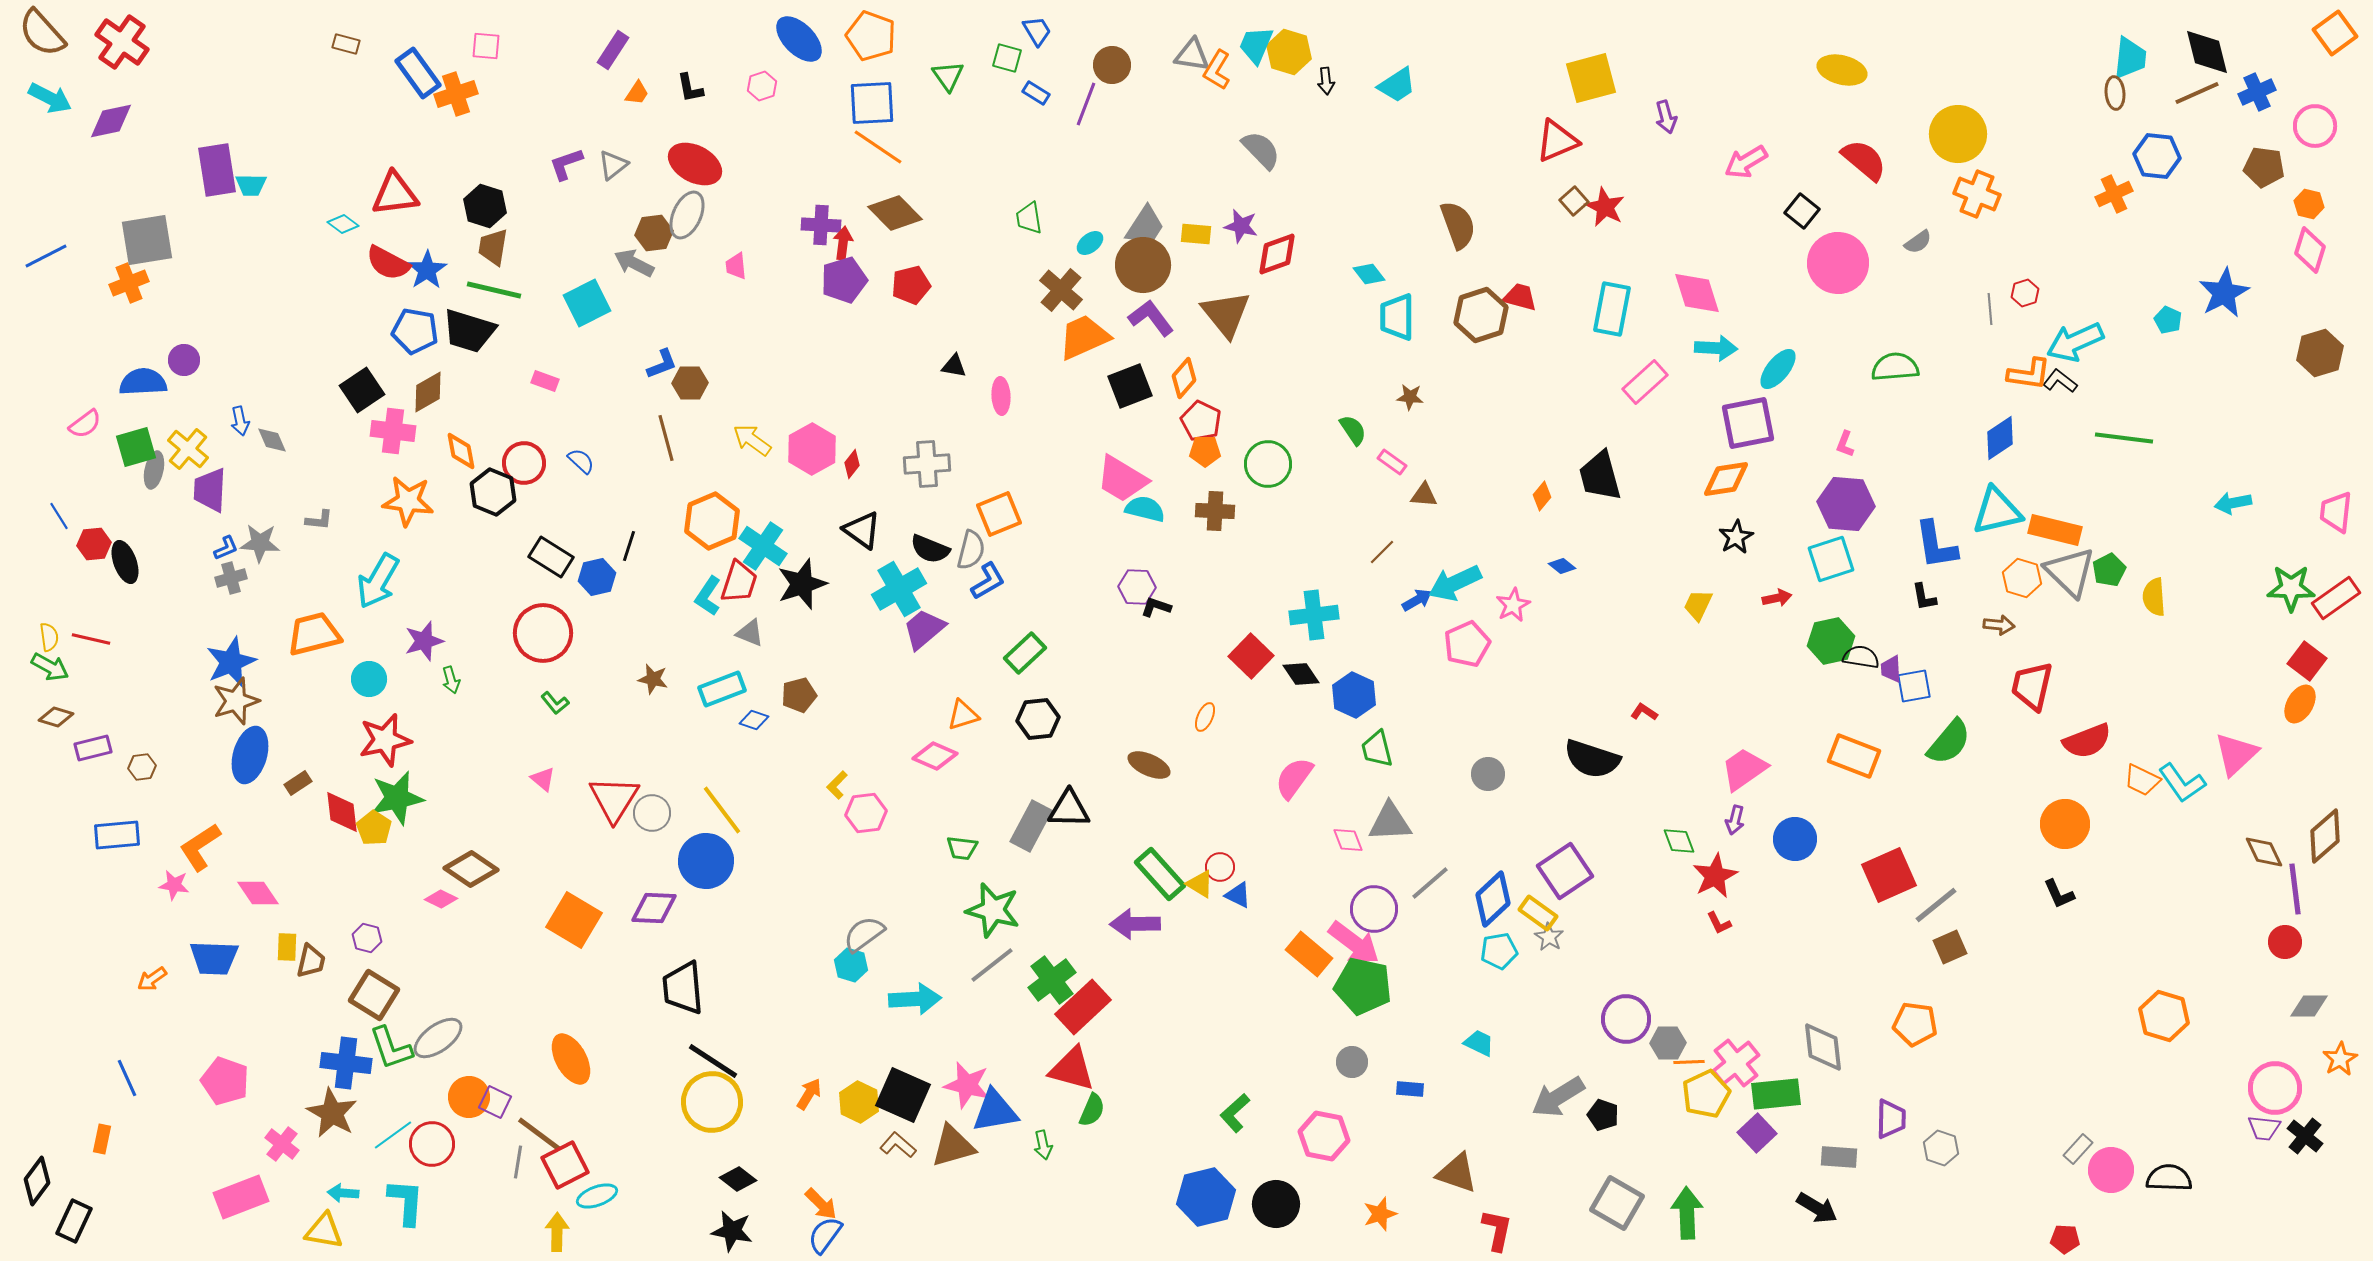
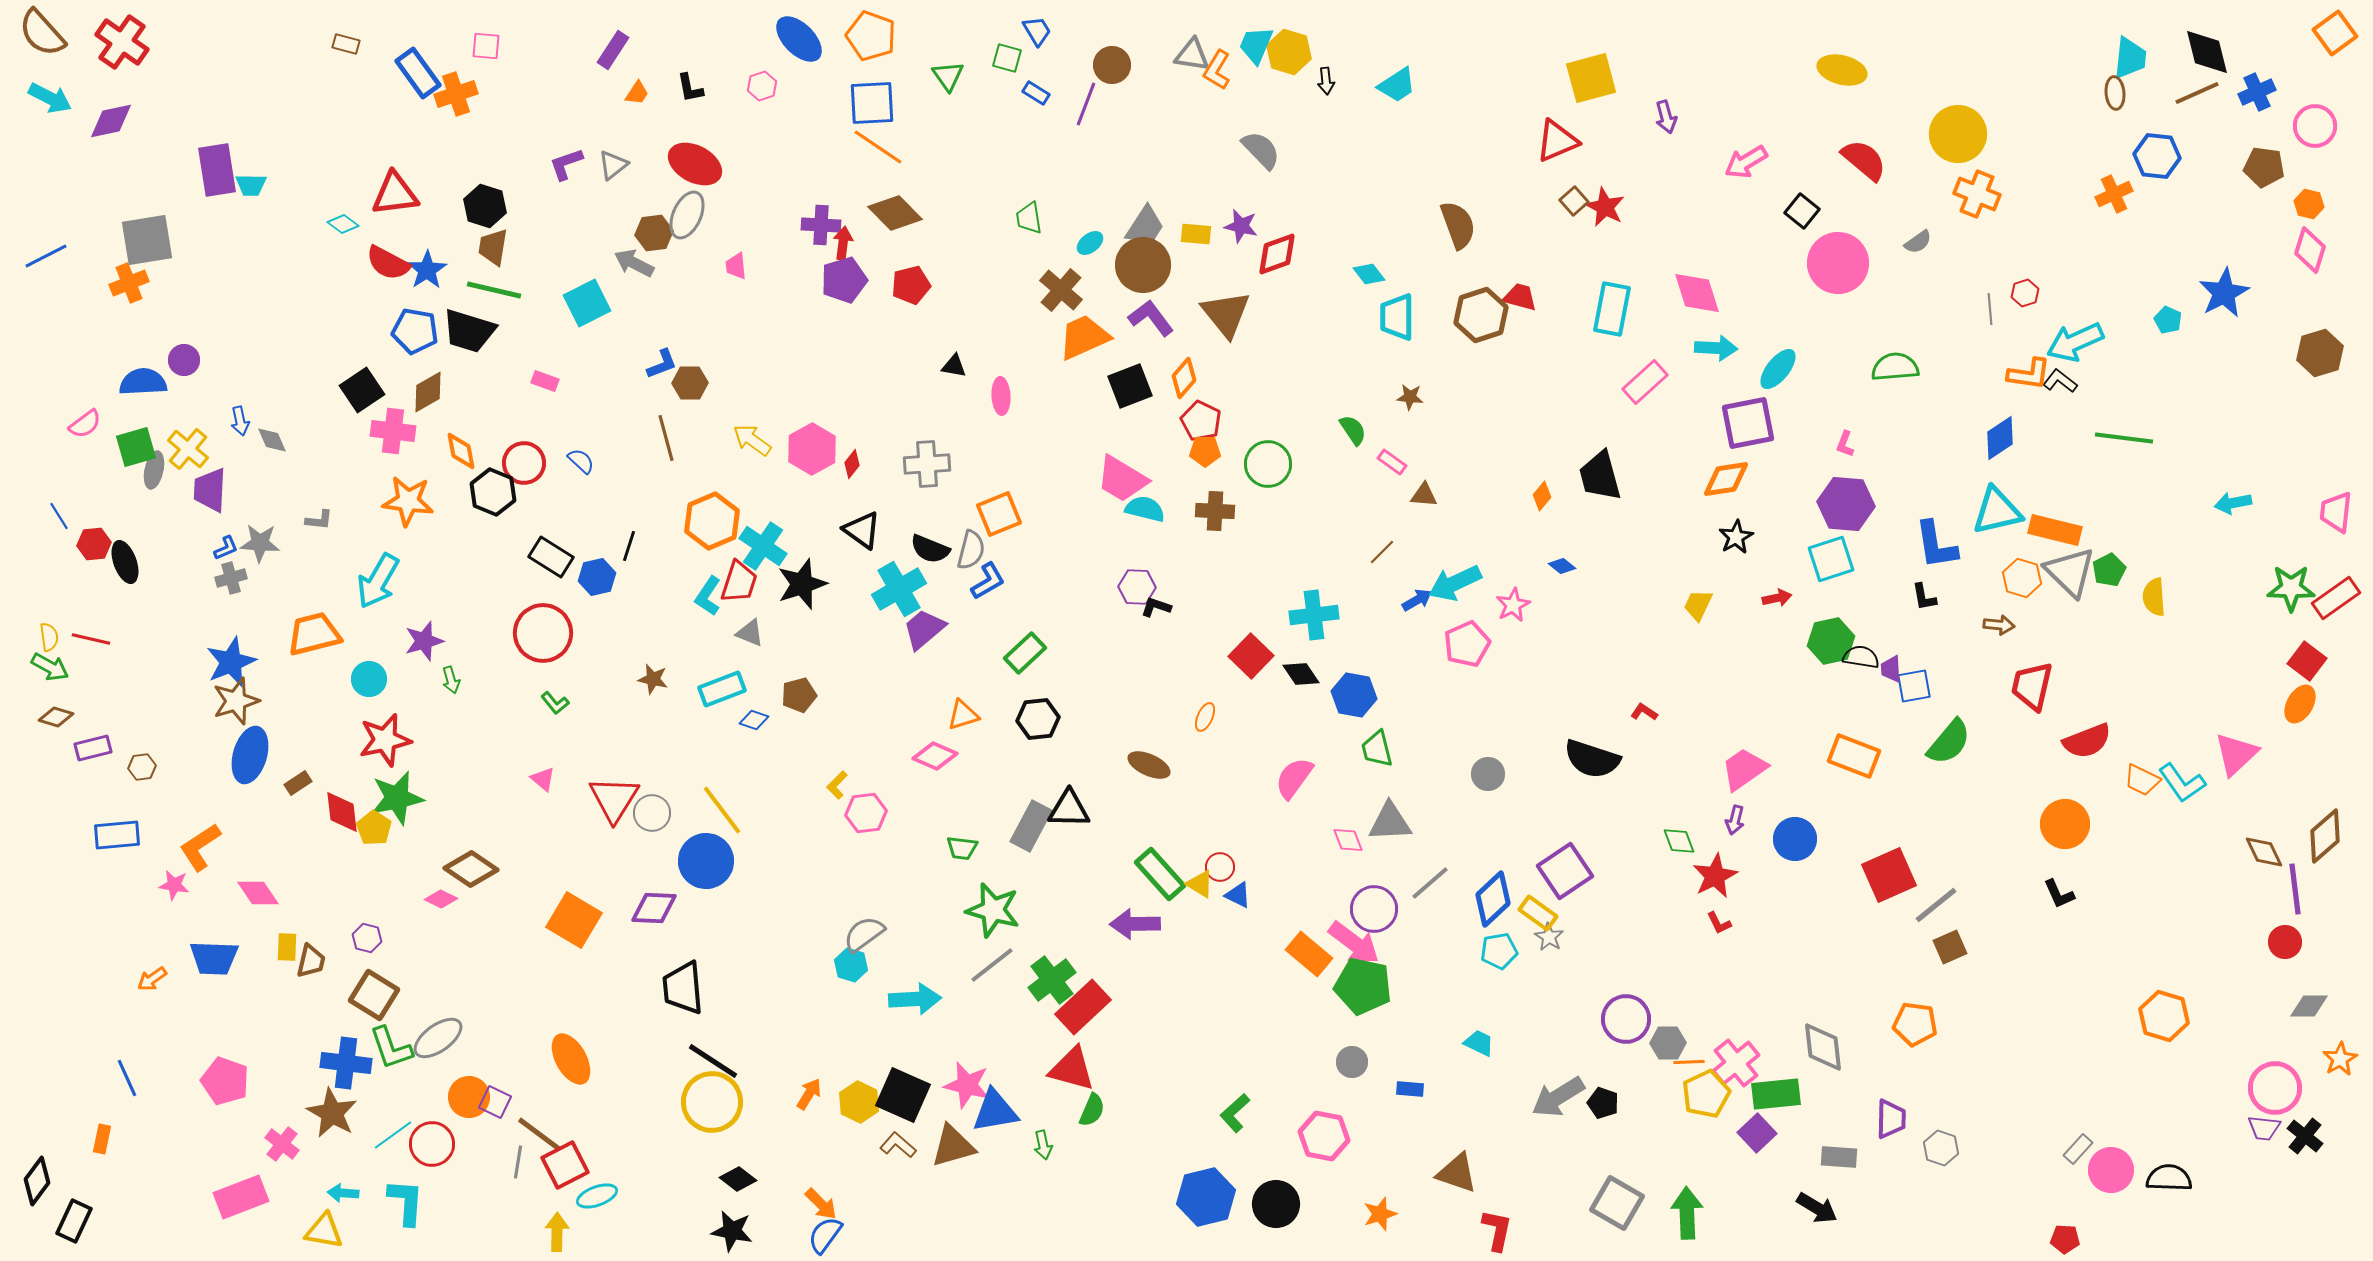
blue hexagon at (1354, 695): rotated 15 degrees counterclockwise
black pentagon at (1603, 1115): moved 12 px up
